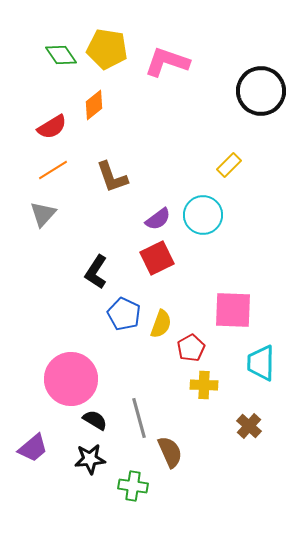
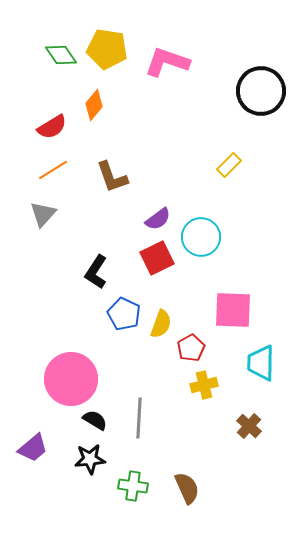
orange diamond: rotated 12 degrees counterclockwise
cyan circle: moved 2 px left, 22 px down
yellow cross: rotated 16 degrees counterclockwise
gray line: rotated 18 degrees clockwise
brown semicircle: moved 17 px right, 36 px down
